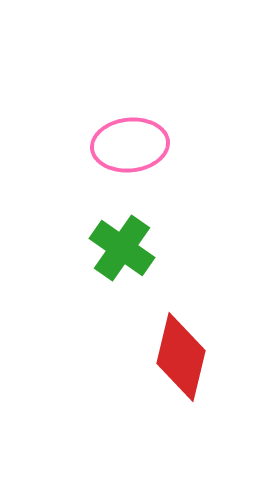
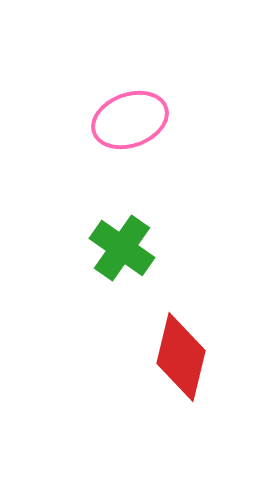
pink ellipse: moved 25 px up; rotated 14 degrees counterclockwise
